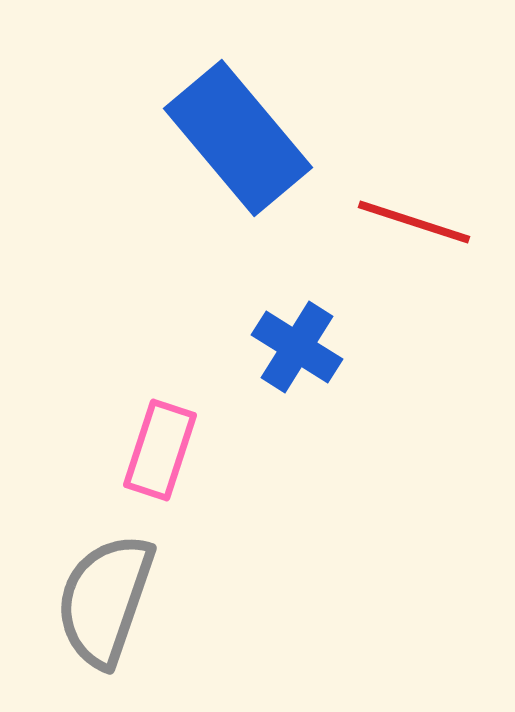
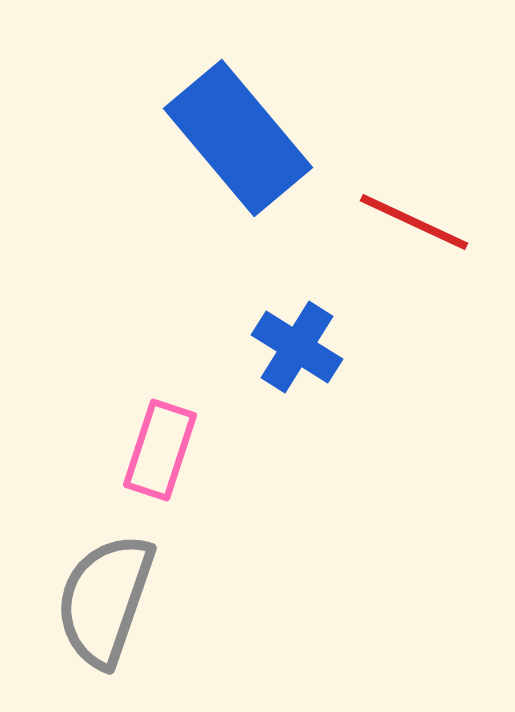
red line: rotated 7 degrees clockwise
